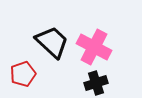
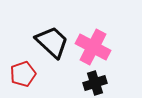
pink cross: moved 1 px left
black cross: moved 1 px left
